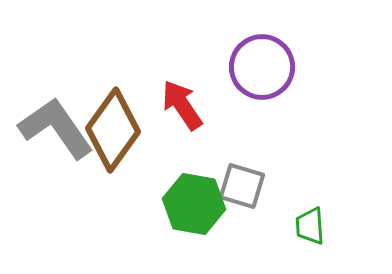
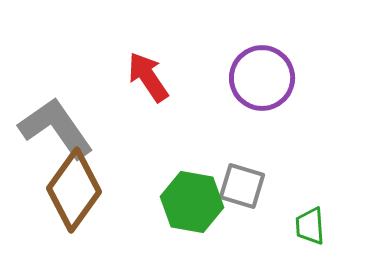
purple circle: moved 11 px down
red arrow: moved 34 px left, 28 px up
brown diamond: moved 39 px left, 60 px down
green hexagon: moved 2 px left, 2 px up
